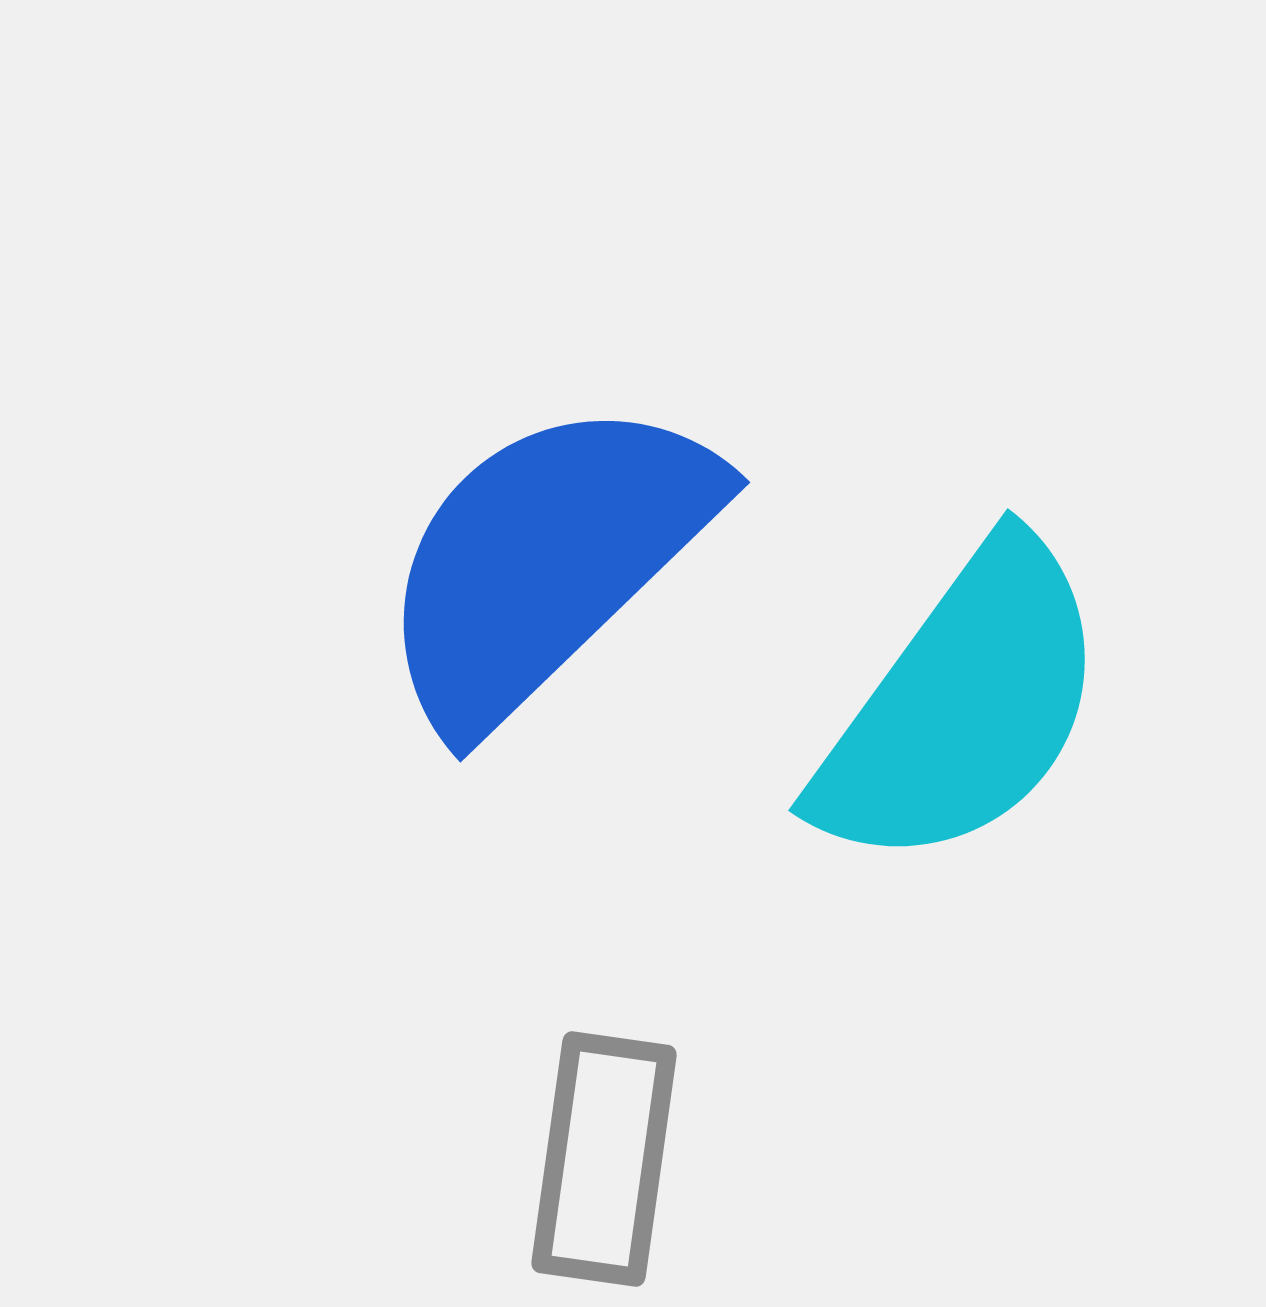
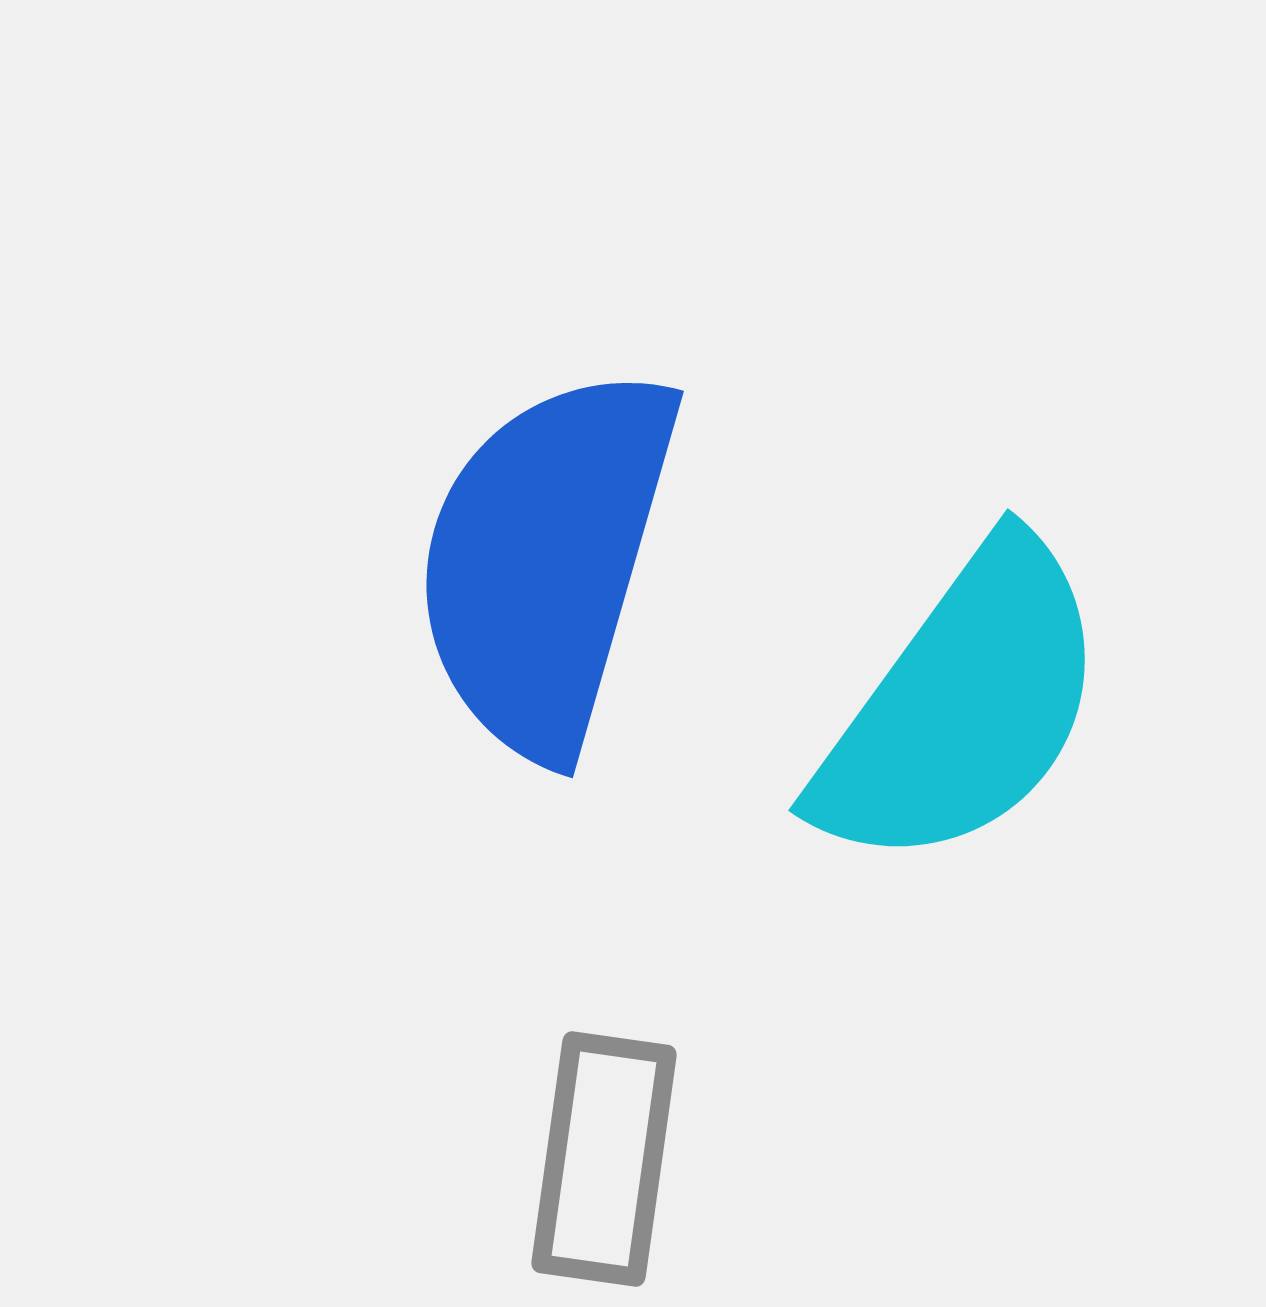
blue semicircle: rotated 30 degrees counterclockwise
